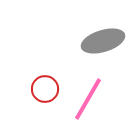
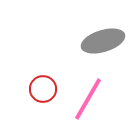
red circle: moved 2 px left
